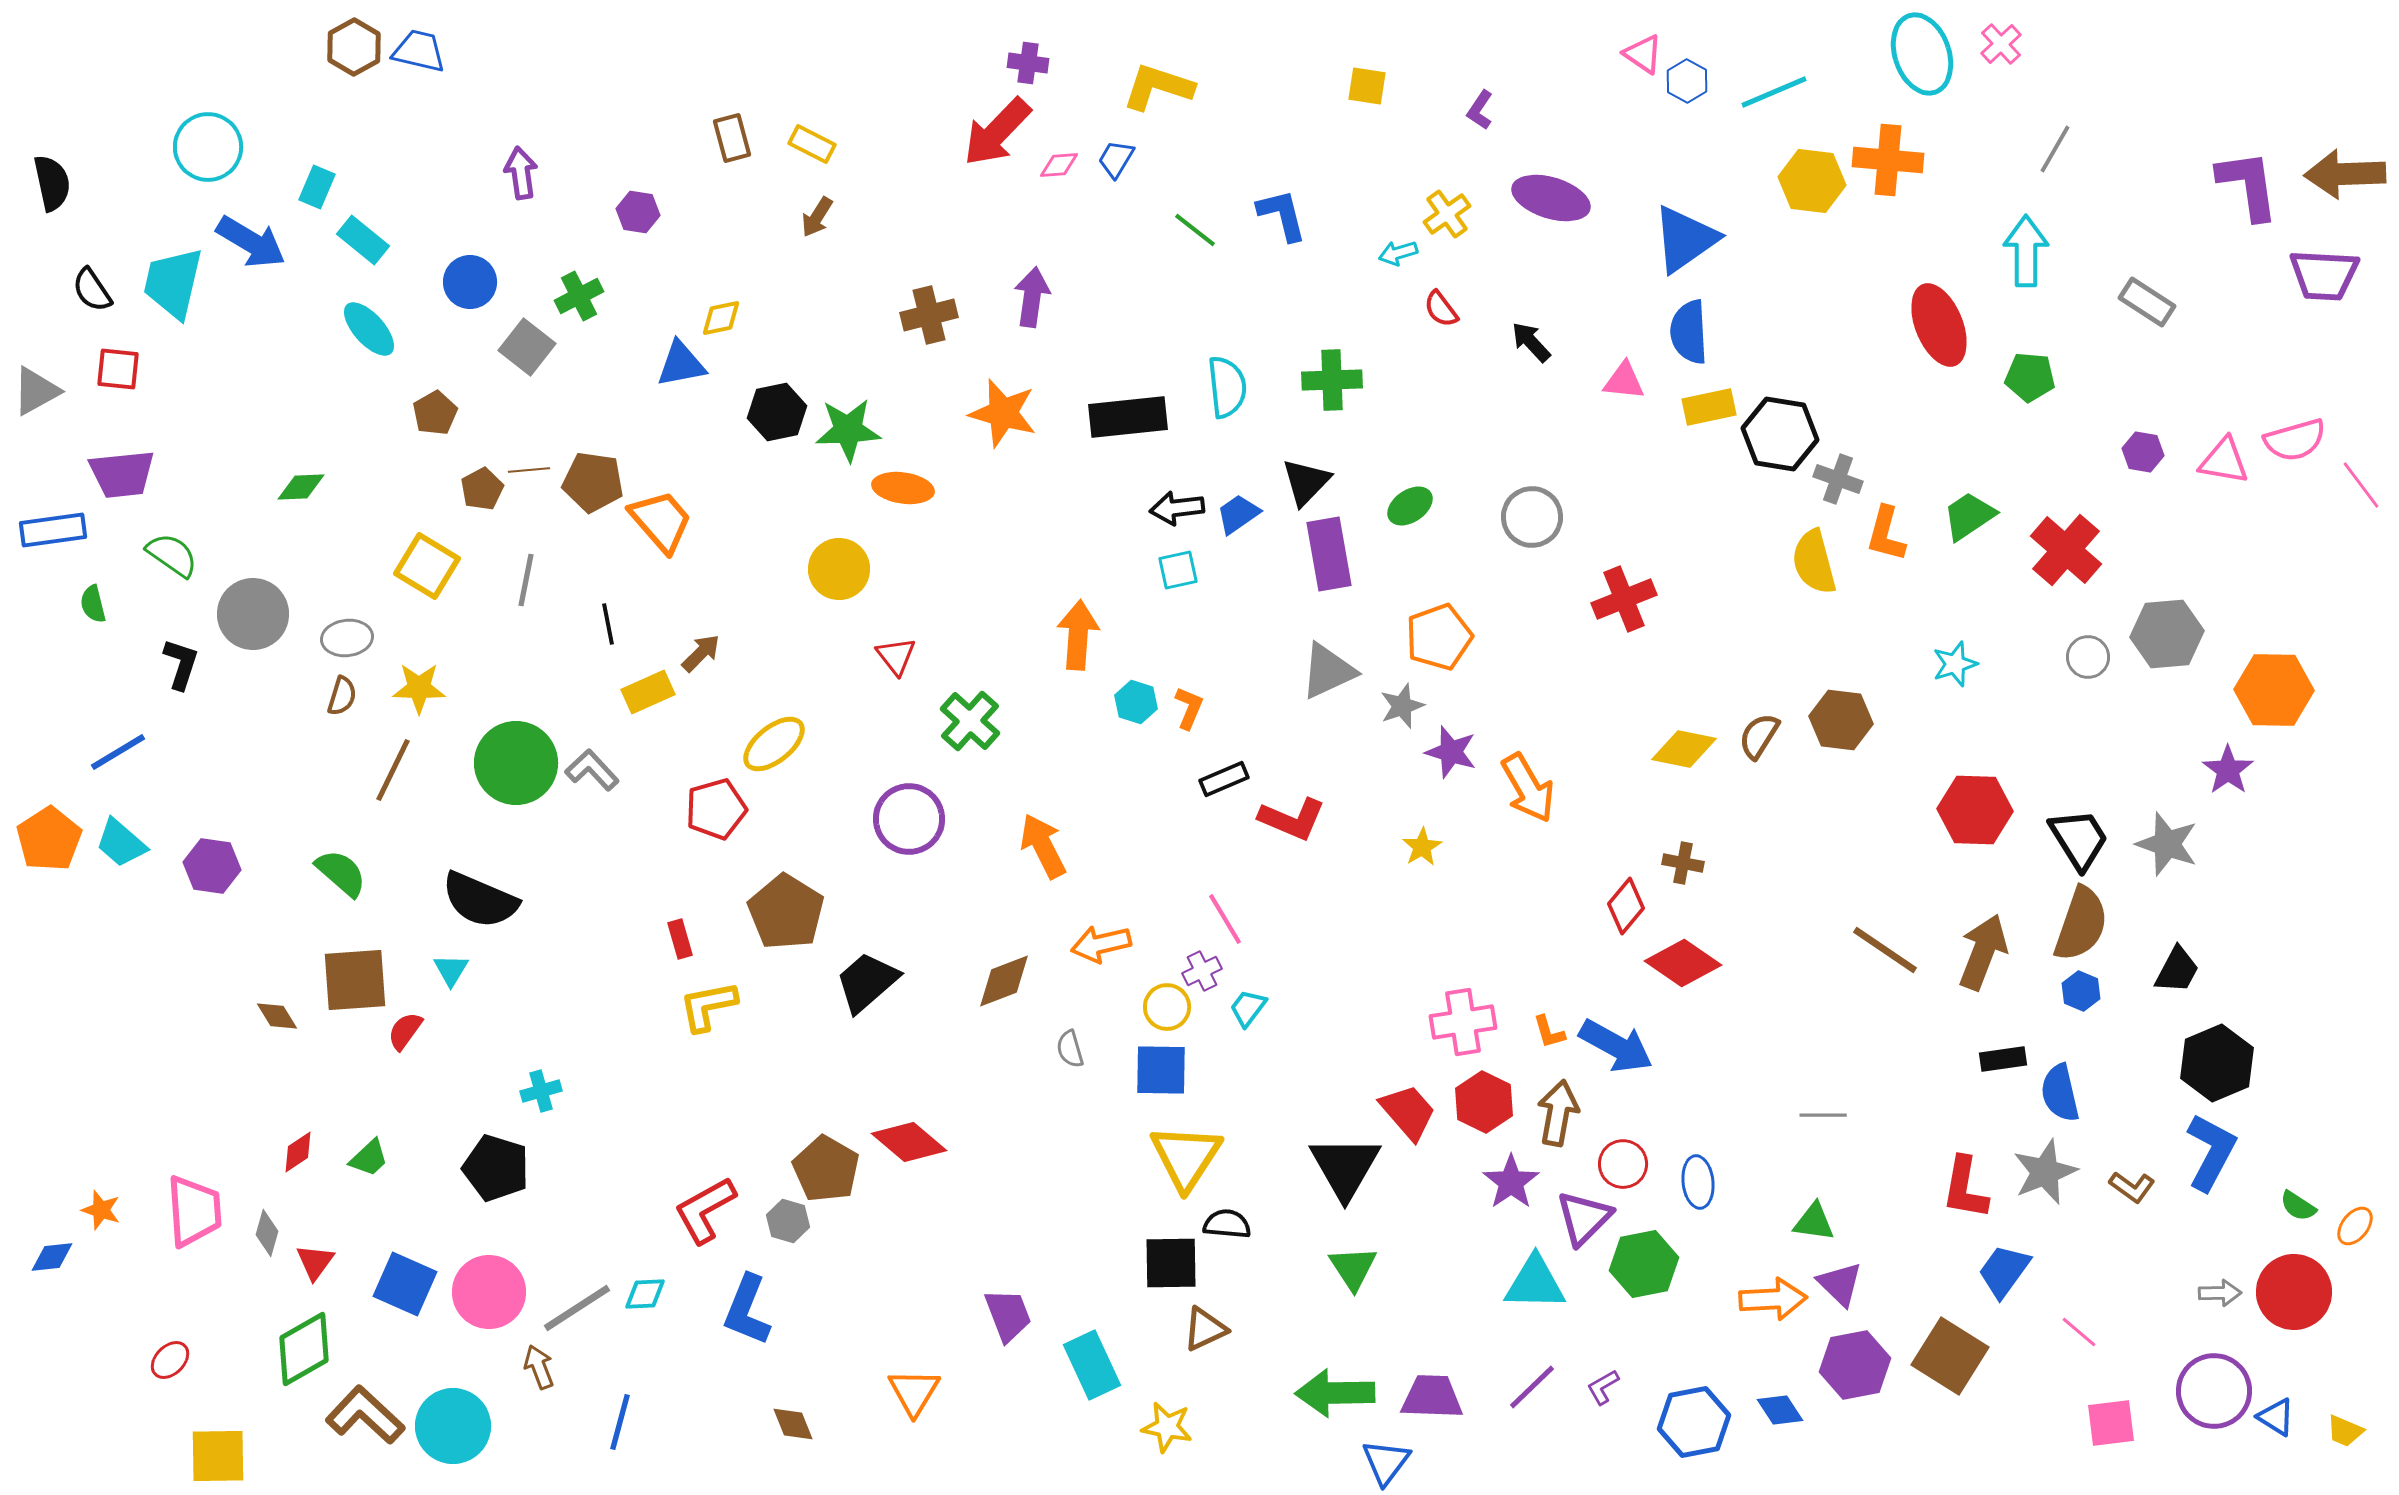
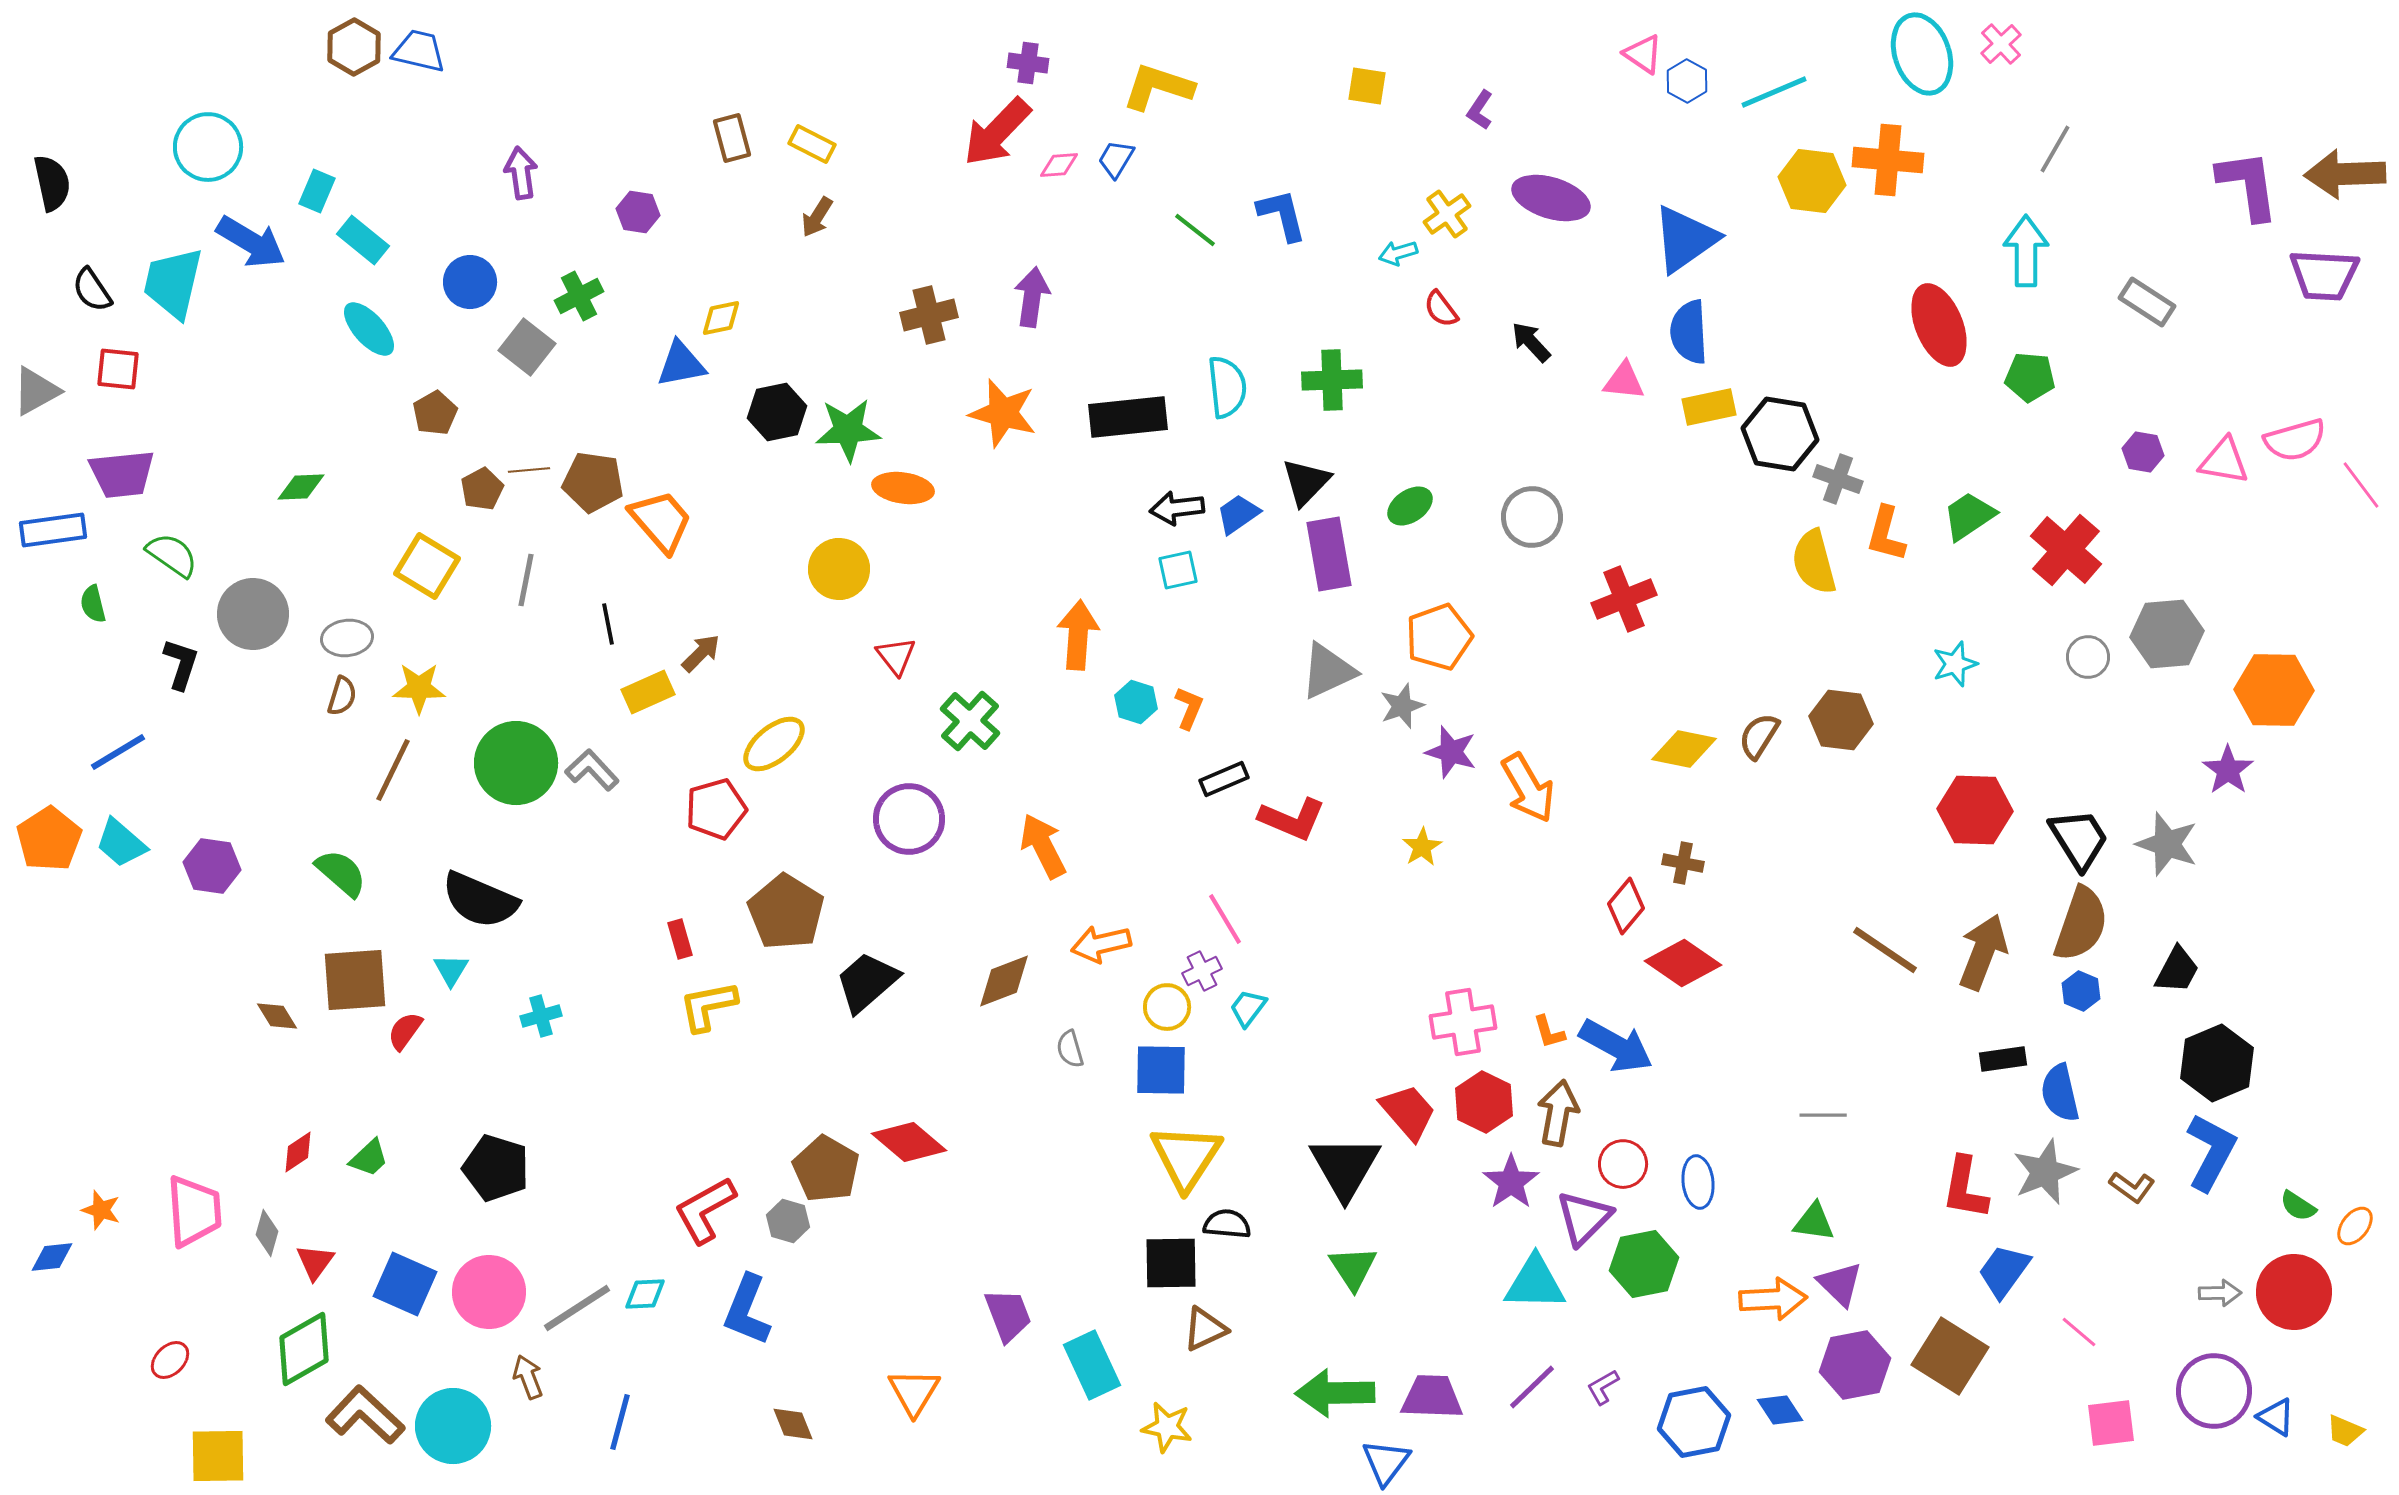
cyan rectangle at (317, 187): moved 4 px down
cyan cross at (541, 1091): moved 75 px up
brown arrow at (539, 1367): moved 11 px left, 10 px down
